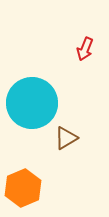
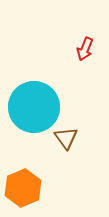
cyan circle: moved 2 px right, 4 px down
brown triangle: rotated 35 degrees counterclockwise
